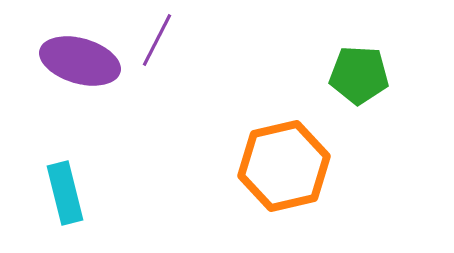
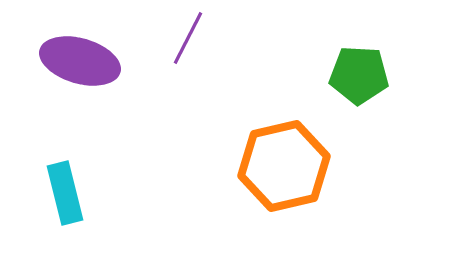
purple line: moved 31 px right, 2 px up
